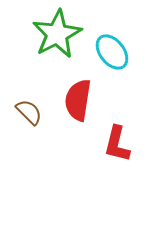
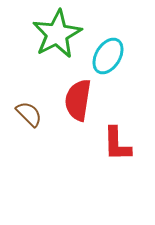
cyan ellipse: moved 4 px left, 4 px down; rotated 69 degrees clockwise
brown semicircle: moved 2 px down
red L-shape: rotated 15 degrees counterclockwise
